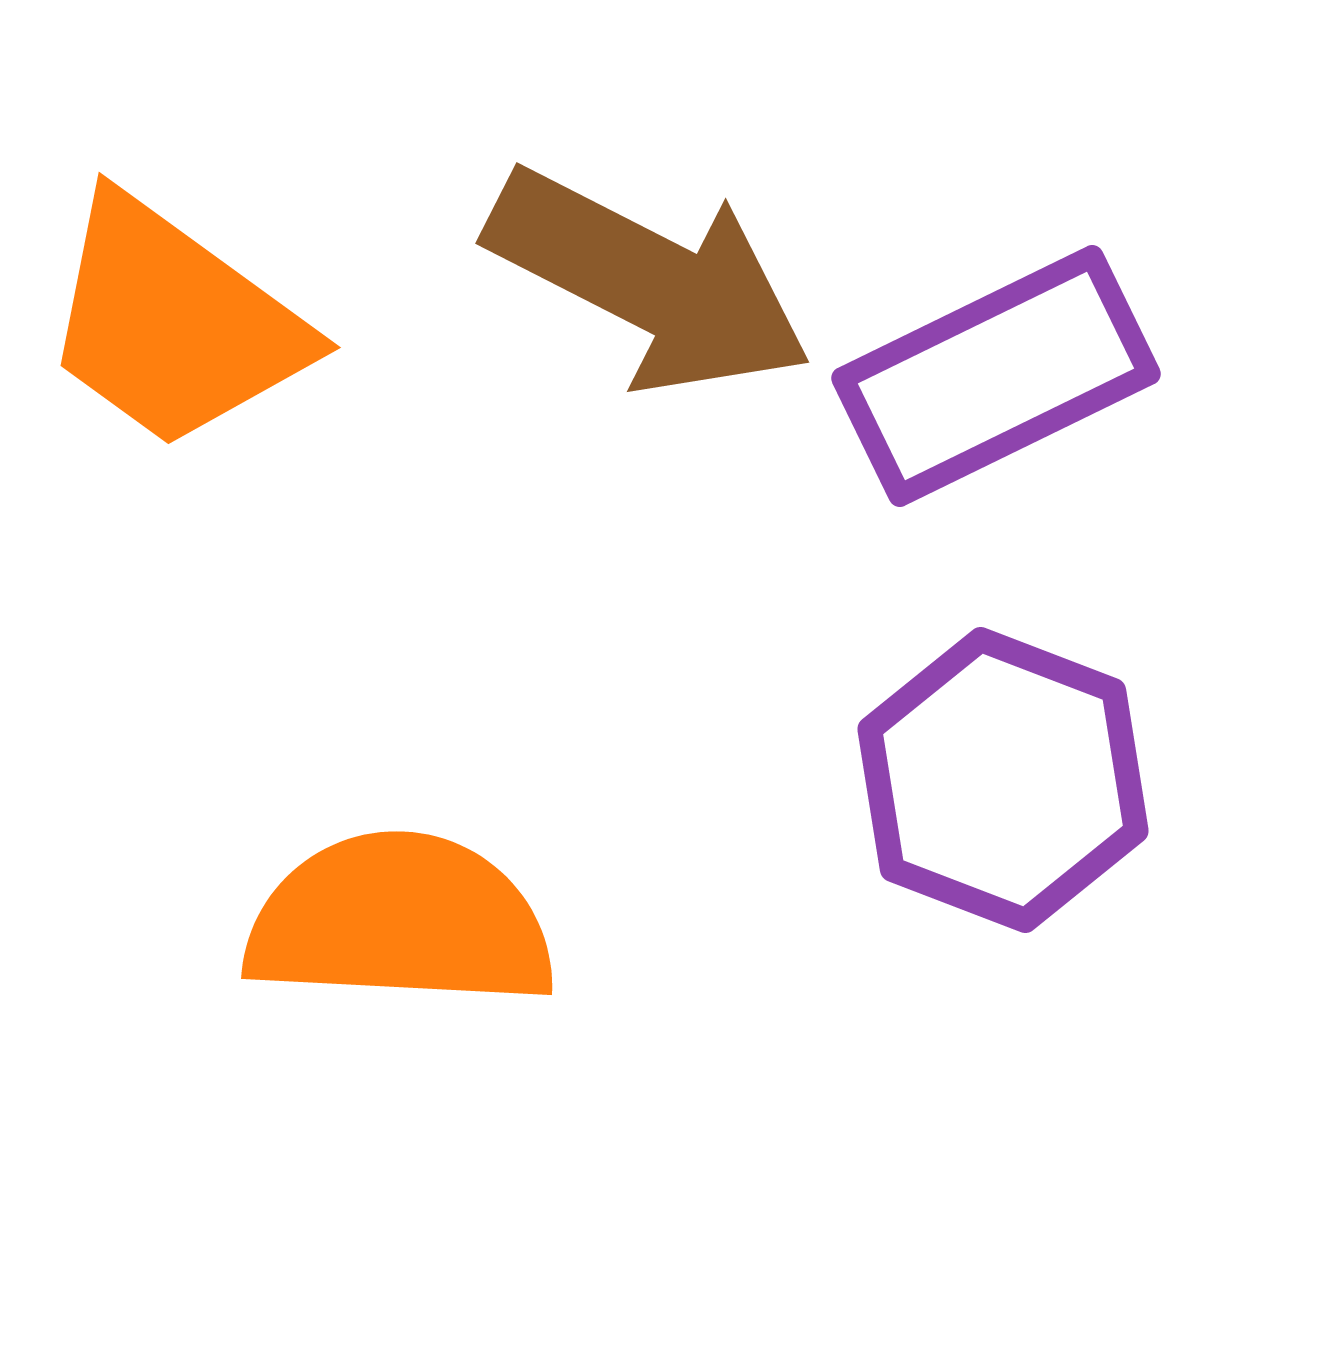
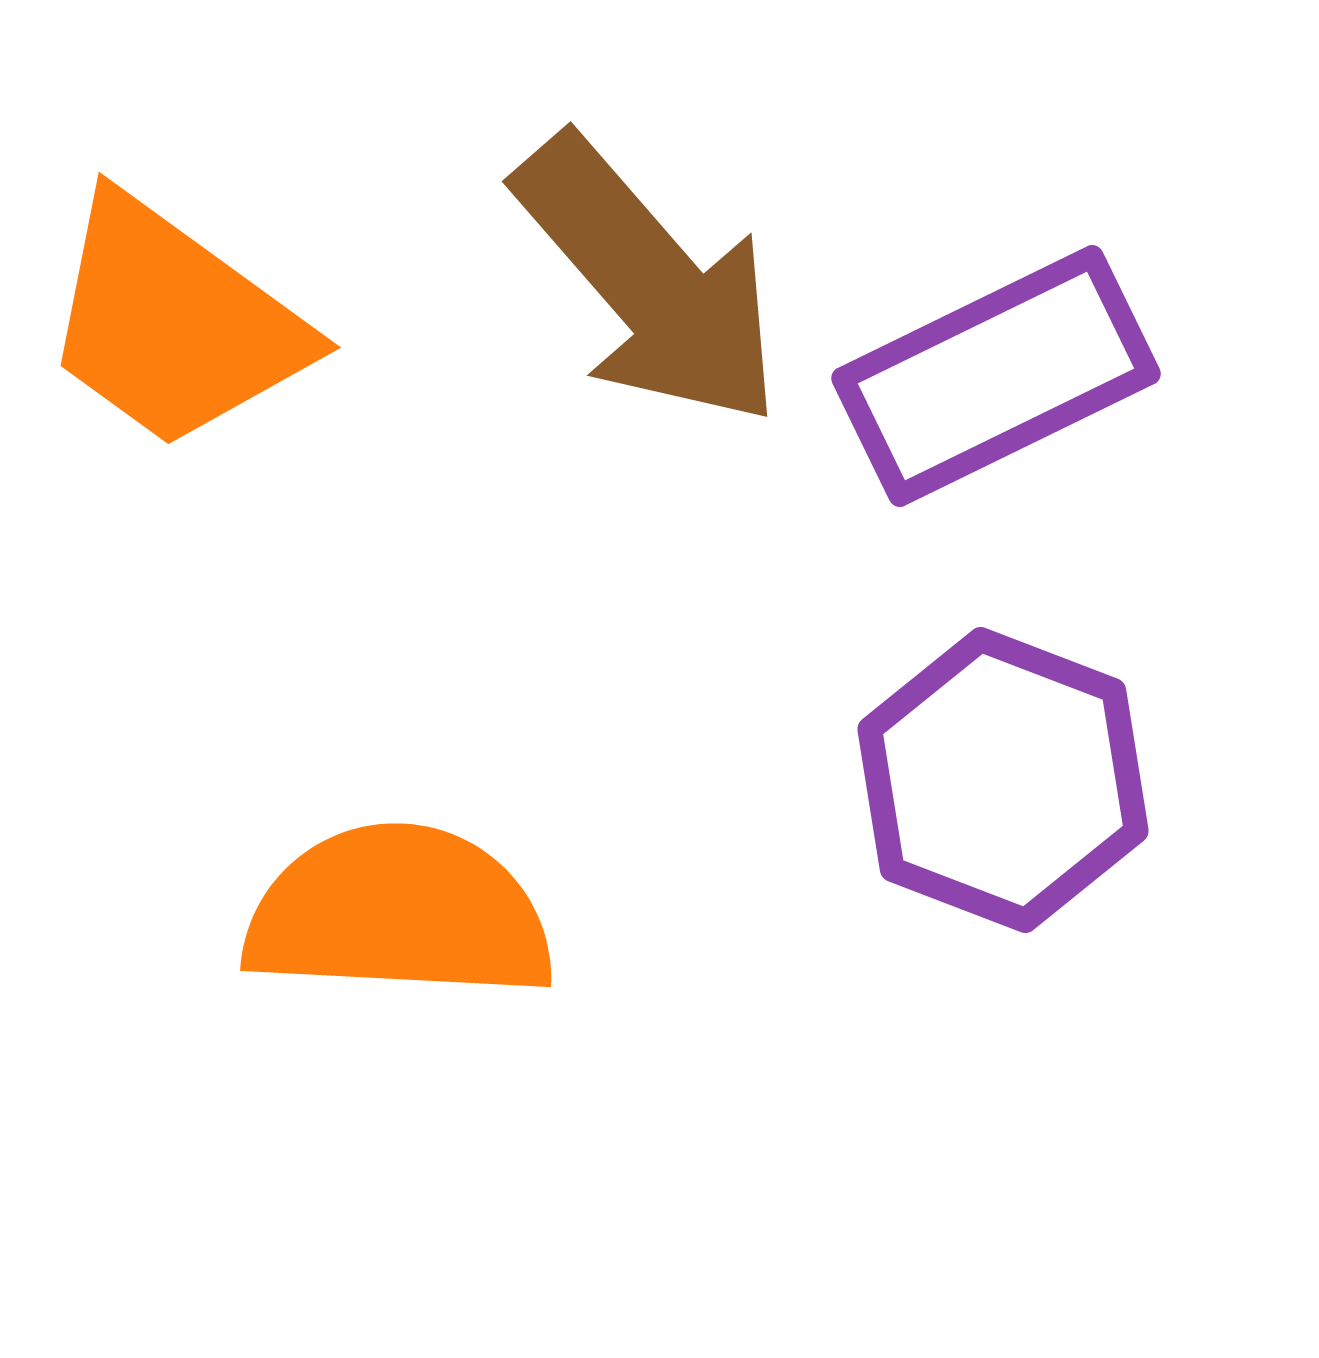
brown arrow: rotated 22 degrees clockwise
orange semicircle: moved 1 px left, 8 px up
